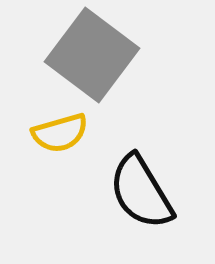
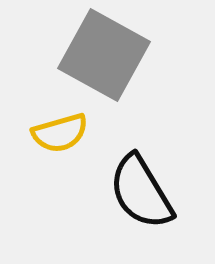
gray square: moved 12 px right; rotated 8 degrees counterclockwise
